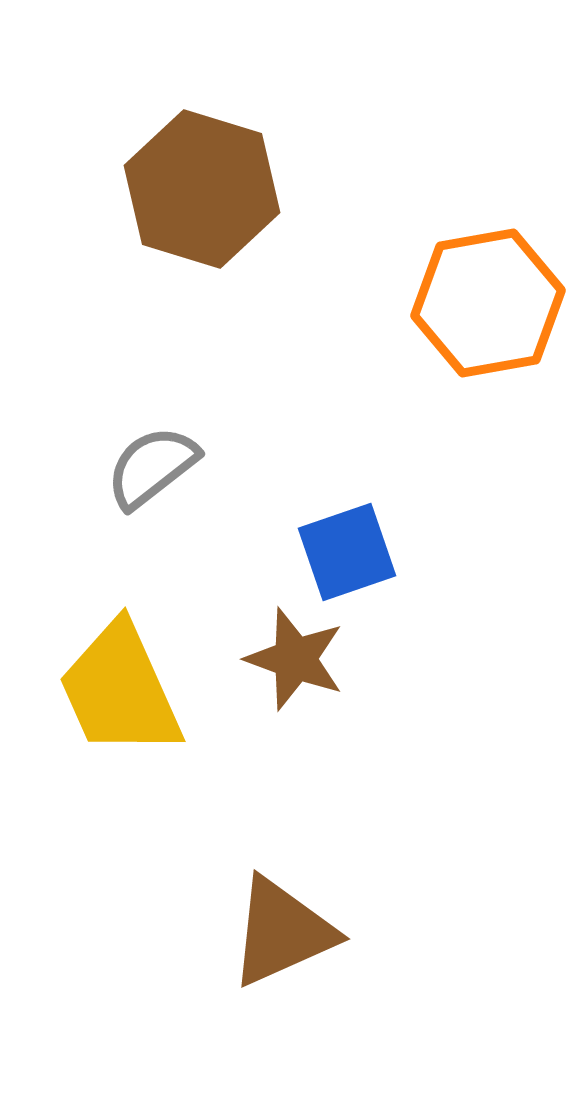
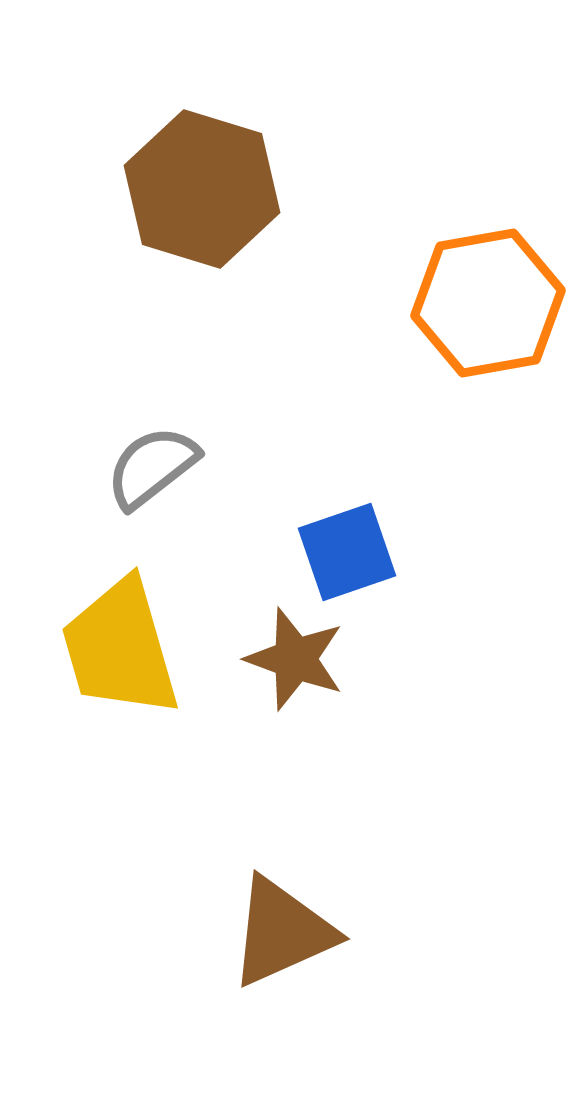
yellow trapezoid: moved 42 px up; rotated 8 degrees clockwise
